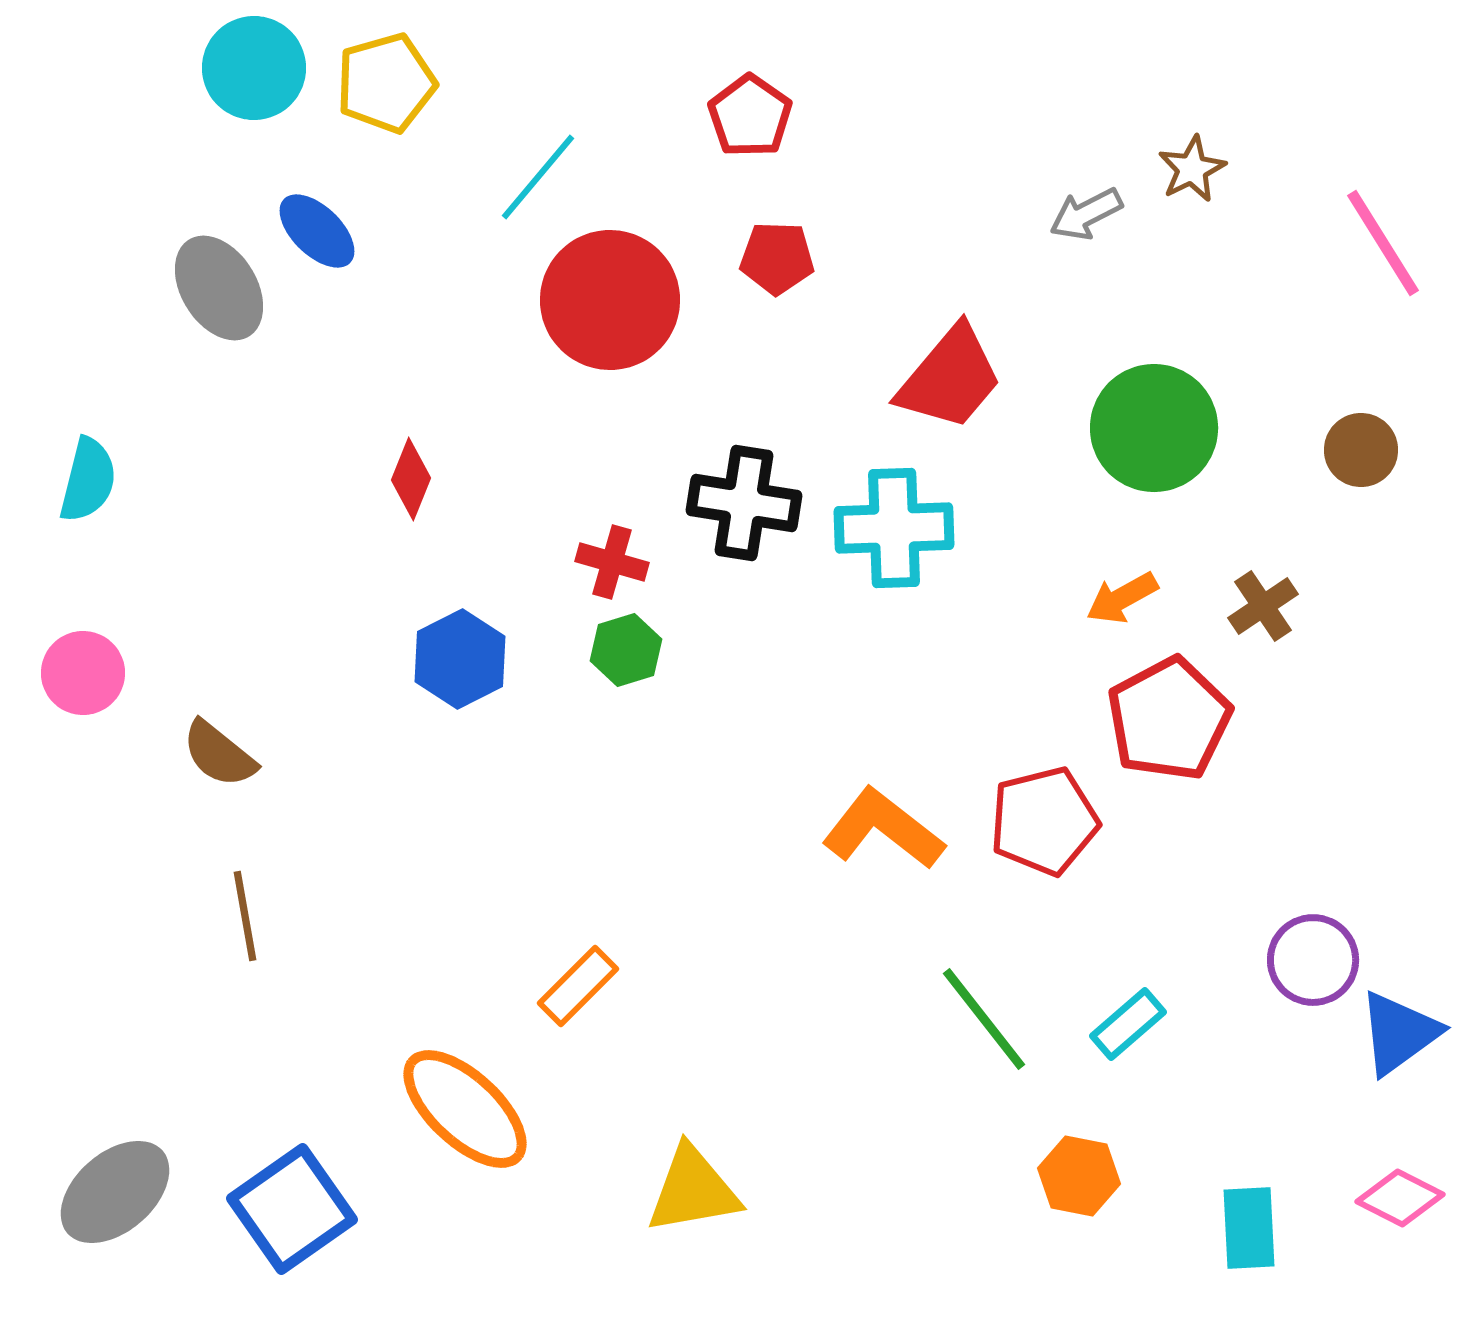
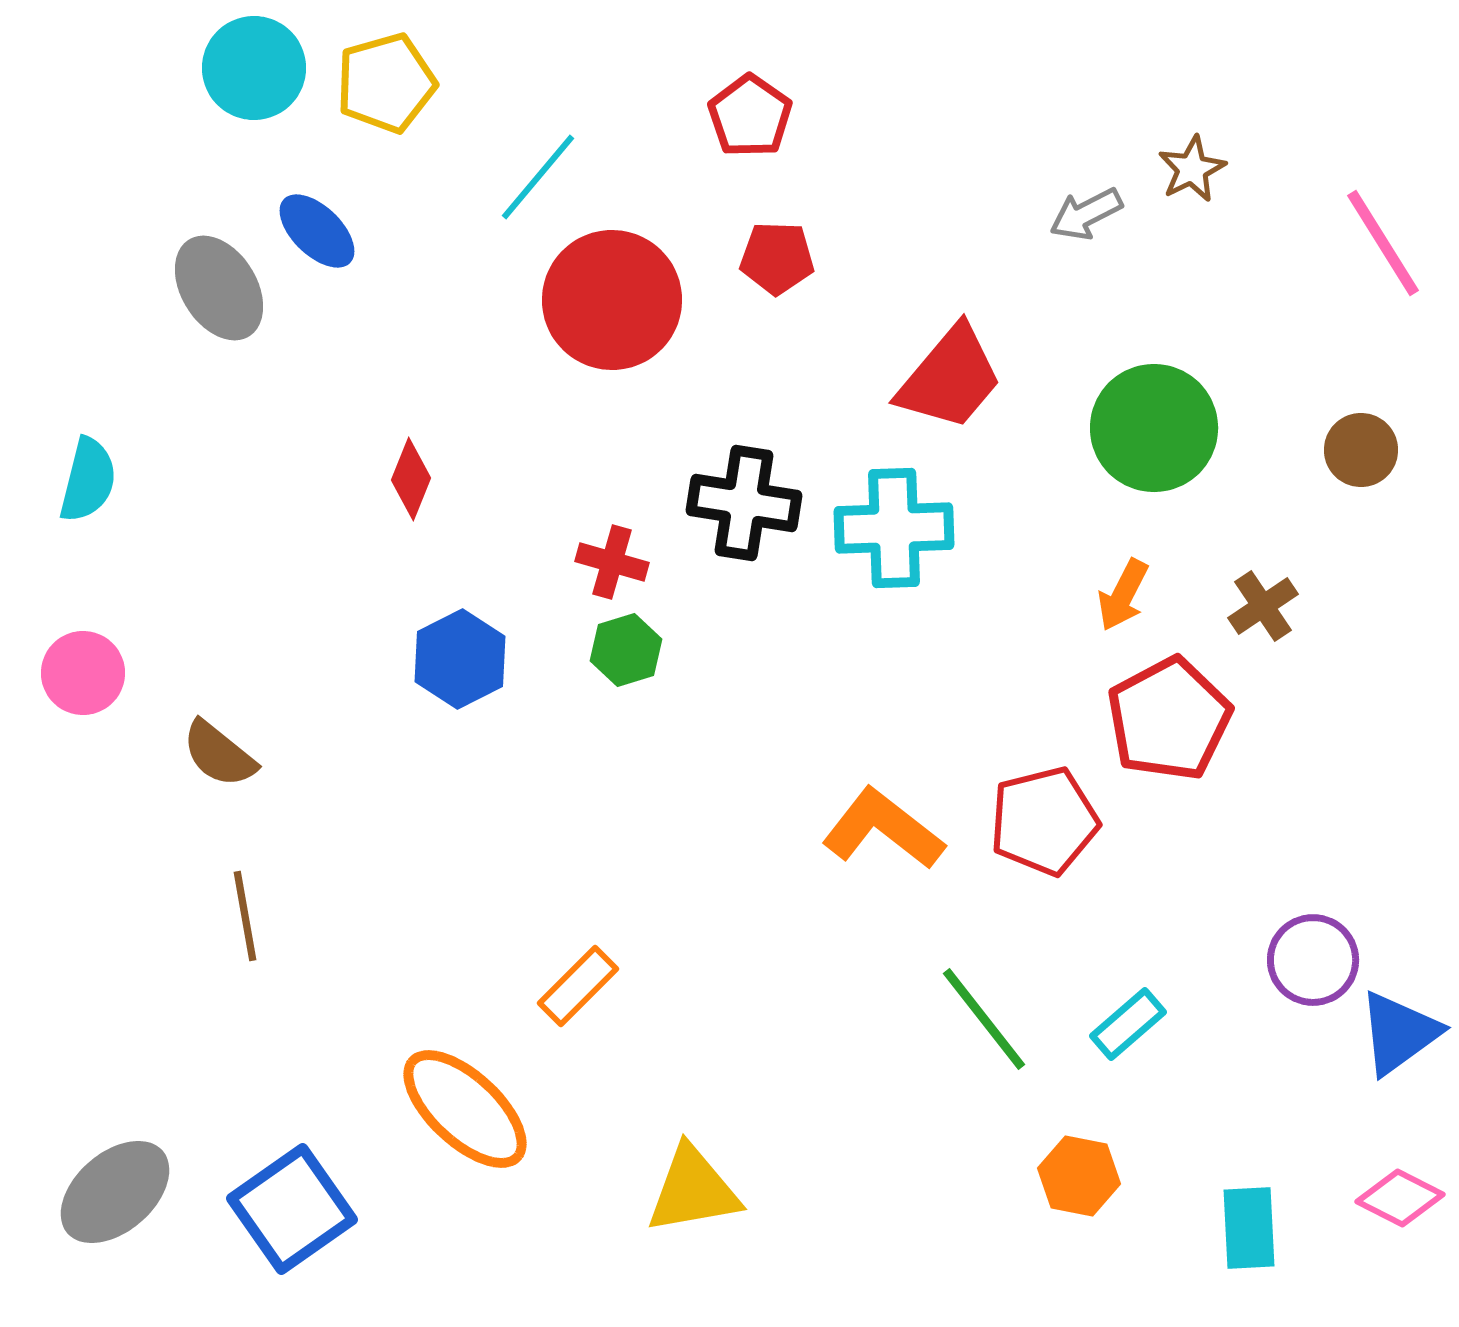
red circle at (610, 300): moved 2 px right
orange arrow at (1122, 598): moved 1 px right, 3 px up; rotated 34 degrees counterclockwise
